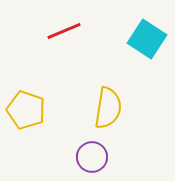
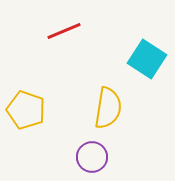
cyan square: moved 20 px down
